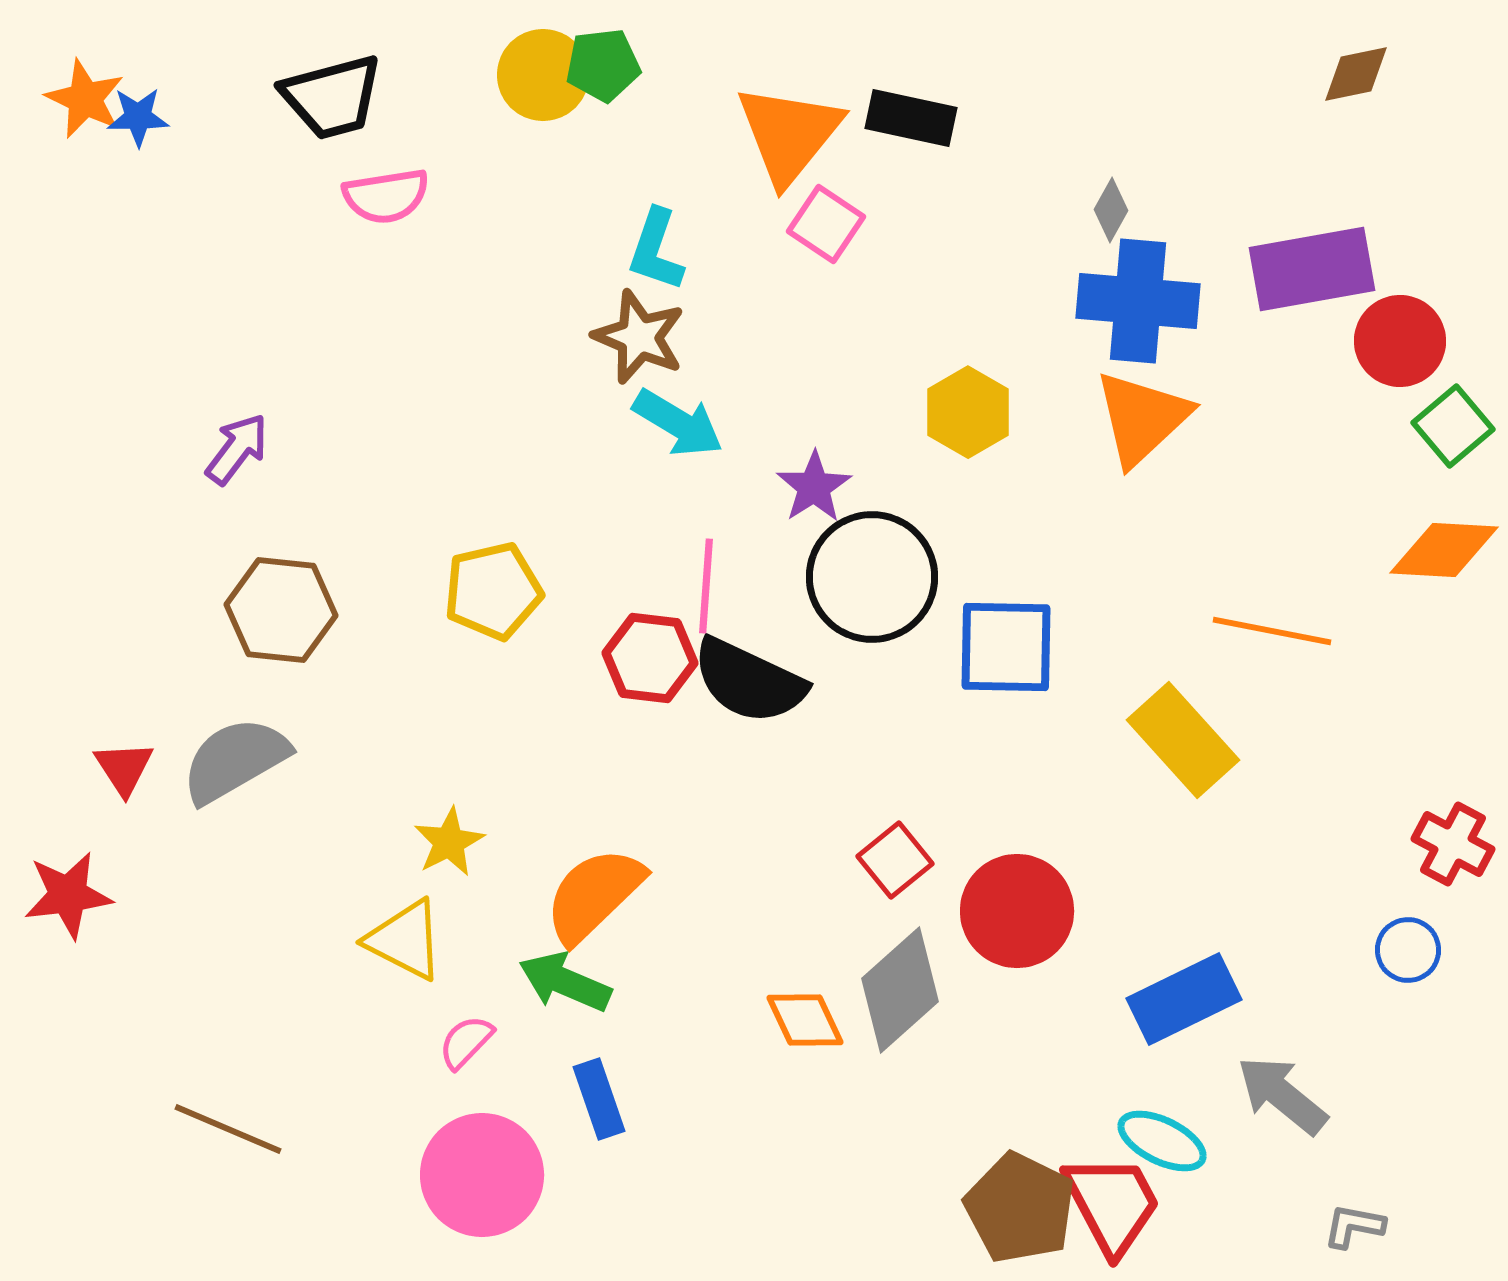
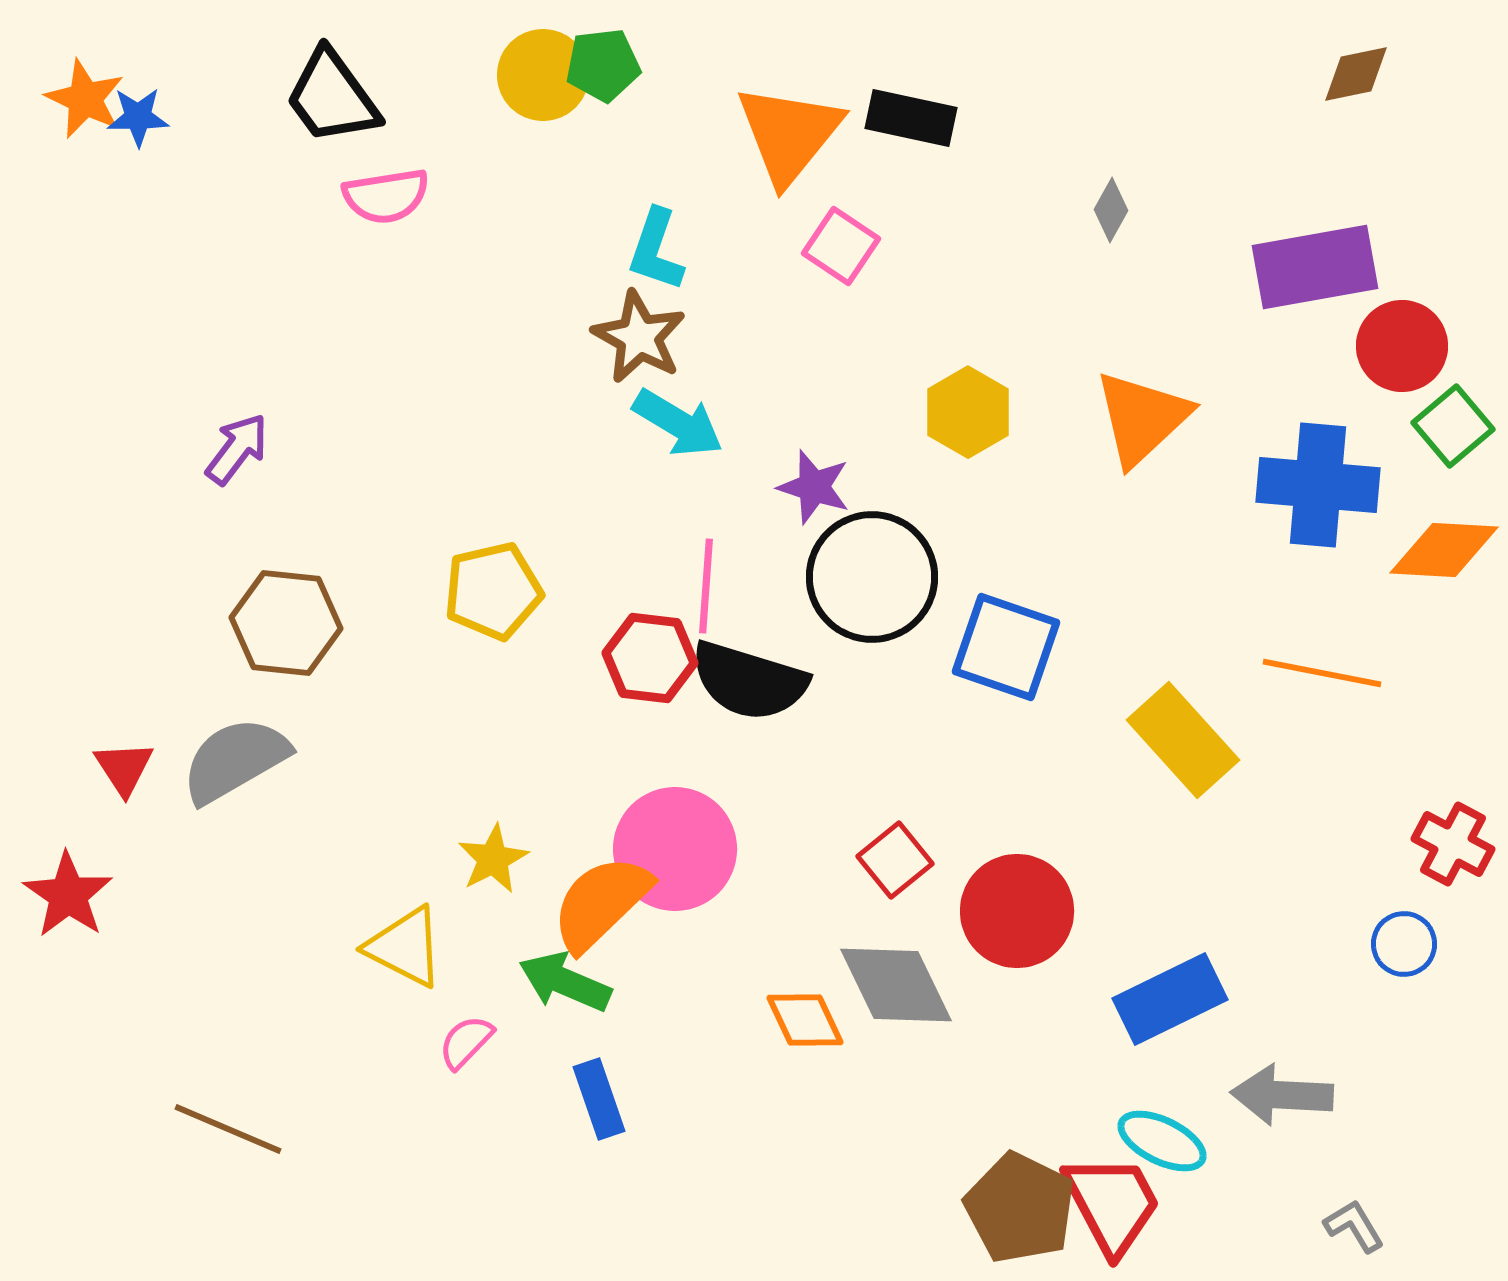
black trapezoid at (332, 97): rotated 69 degrees clockwise
pink square at (826, 224): moved 15 px right, 22 px down
purple rectangle at (1312, 269): moved 3 px right, 2 px up
blue cross at (1138, 301): moved 180 px right, 184 px down
brown star at (639, 337): rotated 6 degrees clockwise
red circle at (1400, 341): moved 2 px right, 5 px down
purple star at (814, 487): rotated 22 degrees counterclockwise
brown hexagon at (281, 610): moved 5 px right, 13 px down
orange line at (1272, 631): moved 50 px right, 42 px down
blue square at (1006, 647): rotated 18 degrees clockwise
black semicircle at (749, 681): rotated 8 degrees counterclockwise
yellow star at (449, 842): moved 44 px right, 17 px down
red star at (68, 895): rotated 30 degrees counterclockwise
orange semicircle at (594, 895): moved 7 px right, 8 px down
yellow triangle at (405, 940): moved 7 px down
blue circle at (1408, 950): moved 4 px left, 6 px up
gray diamond at (900, 990): moved 4 px left, 5 px up; rotated 74 degrees counterclockwise
blue rectangle at (1184, 999): moved 14 px left
gray arrow at (1282, 1095): rotated 36 degrees counterclockwise
pink circle at (482, 1175): moved 193 px right, 326 px up
gray L-shape at (1354, 1226): rotated 48 degrees clockwise
